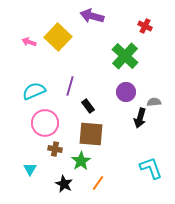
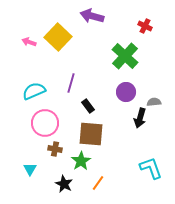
purple line: moved 1 px right, 3 px up
